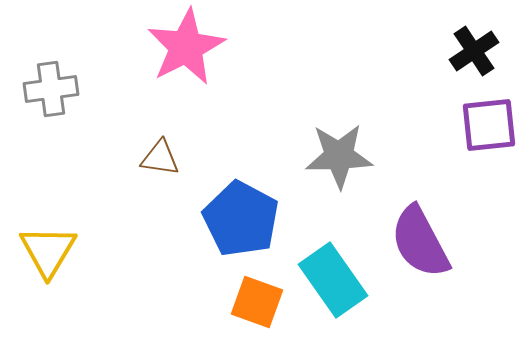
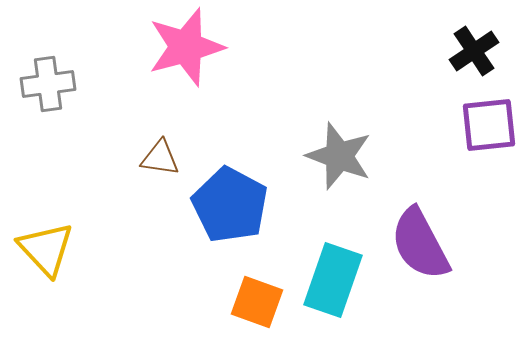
pink star: rotated 12 degrees clockwise
gray cross: moved 3 px left, 5 px up
gray star: rotated 22 degrees clockwise
blue pentagon: moved 11 px left, 14 px up
purple semicircle: moved 2 px down
yellow triangle: moved 2 px left, 2 px up; rotated 14 degrees counterclockwise
cyan rectangle: rotated 54 degrees clockwise
